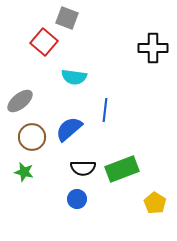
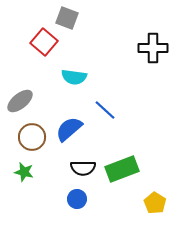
blue line: rotated 55 degrees counterclockwise
